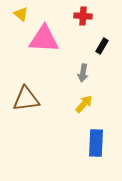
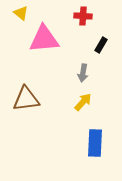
yellow triangle: moved 1 px up
pink triangle: rotated 8 degrees counterclockwise
black rectangle: moved 1 px left, 1 px up
yellow arrow: moved 1 px left, 2 px up
blue rectangle: moved 1 px left
